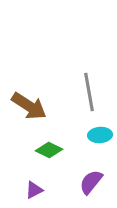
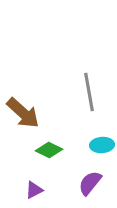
brown arrow: moved 6 px left, 7 px down; rotated 9 degrees clockwise
cyan ellipse: moved 2 px right, 10 px down
purple semicircle: moved 1 px left, 1 px down
